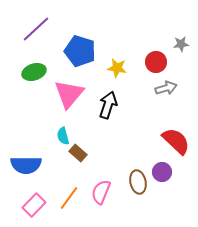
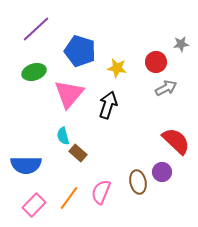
gray arrow: rotated 10 degrees counterclockwise
